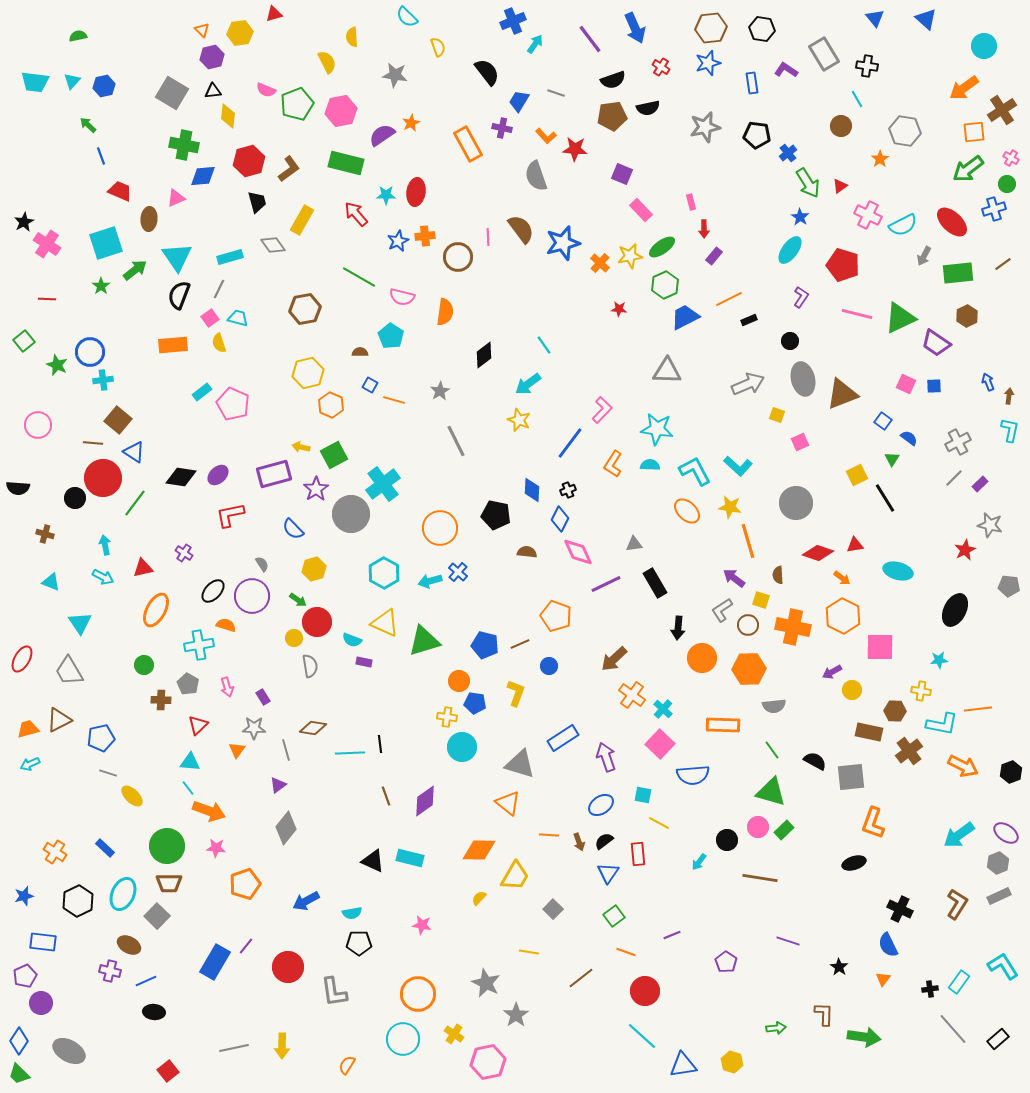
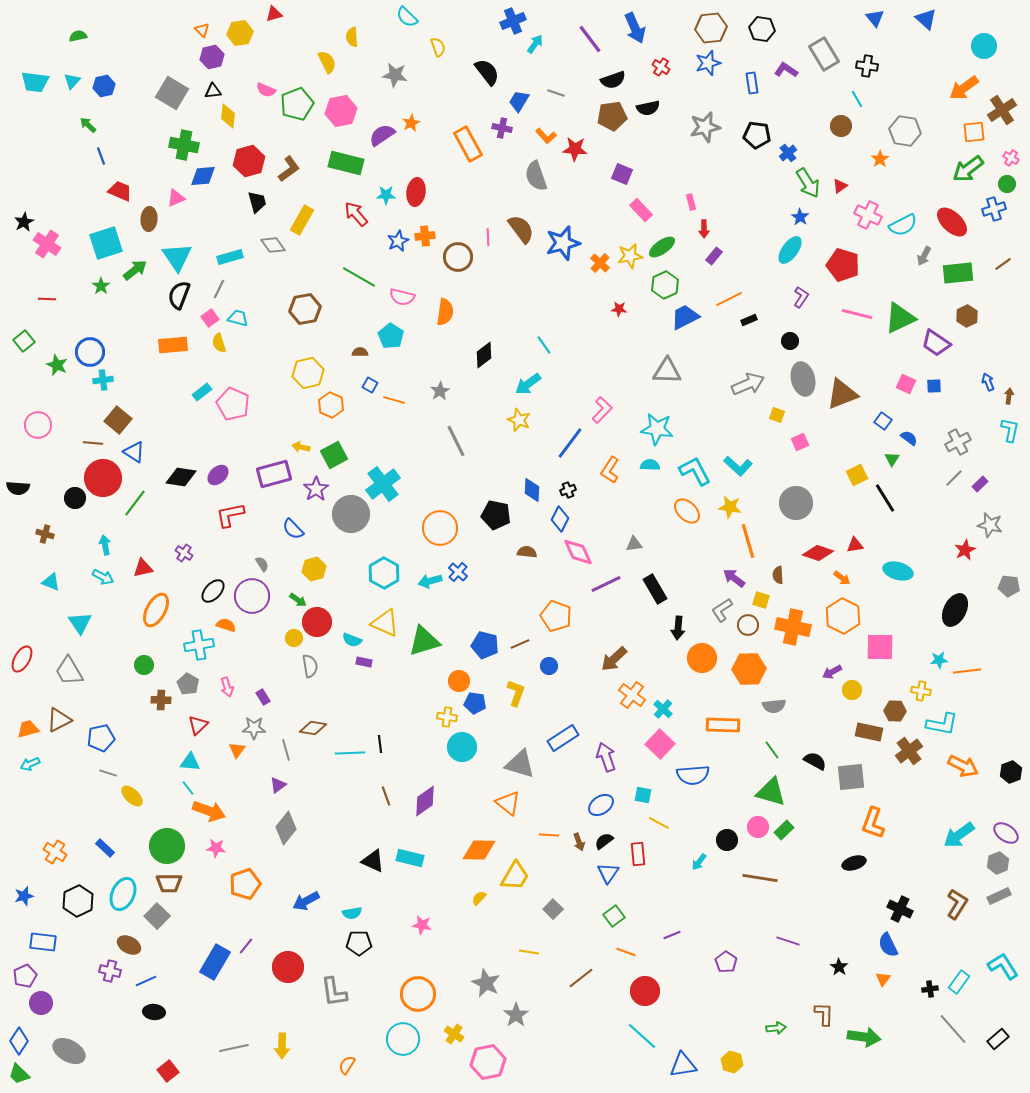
orange L-shape at (613, 464): moved 3 px left, 6 px down
black rectangle at (655, 583): moved 6 px down
orange line at (978, 709): moved 11 px left, 38 px up
